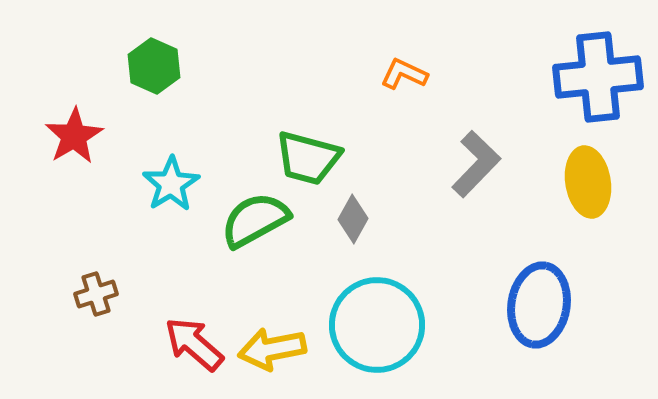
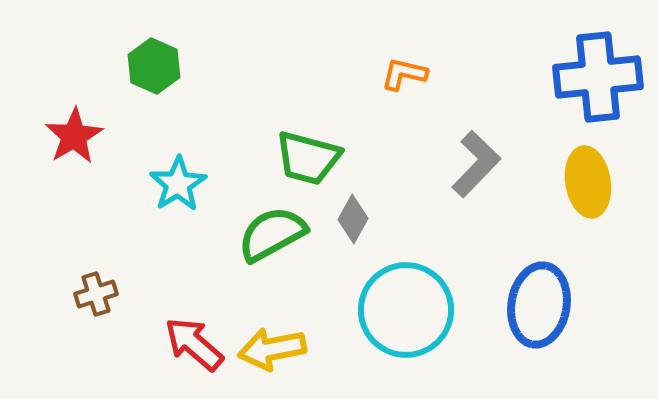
orange L-shape: rotated 12 degrees counterclockwise
cyan star: moved 7 px right
green semicircle: moved 17 px right, 14 px down
cyan circle: moved 29 px right, 15 px up
